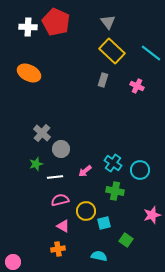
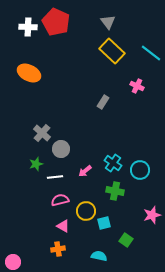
gray rectangle: moved 22 px down; rotated 16 degrees clockwise
